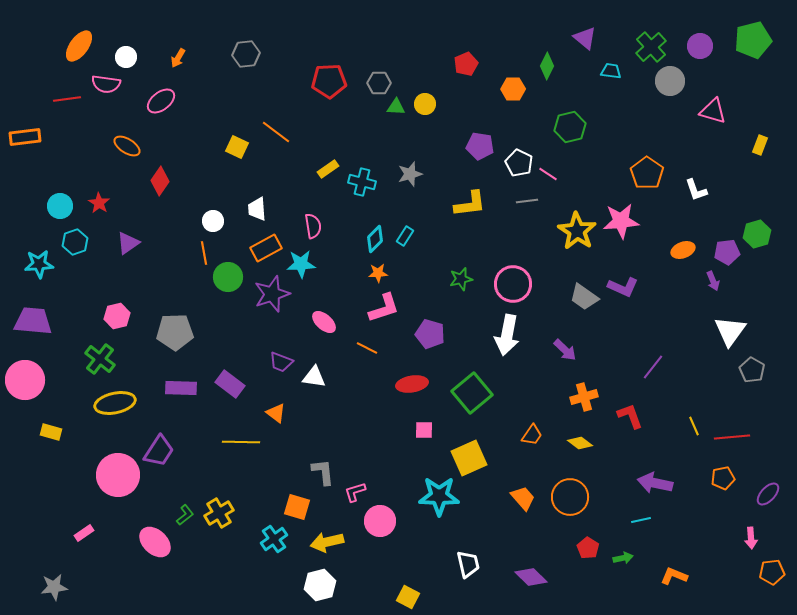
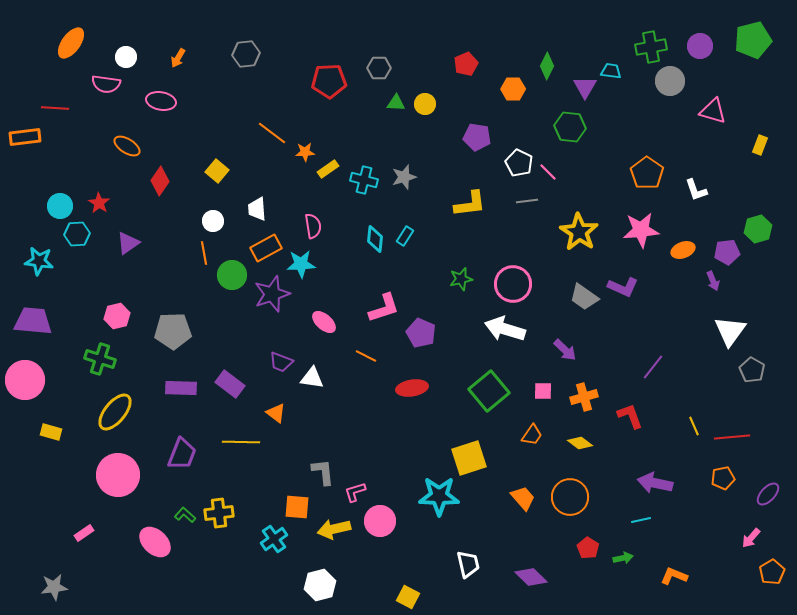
purple triangle at (585, 38): moved 49 px down; rotated 20 degrees clockwise
orange ellipse at (79, 46): moved 8 px left, 3 px up
green cross at (651, 47): rotated 32 degrees clockwise
gray hexagon at (379, 83): moved 15 px up
red line at (67, 99): moved 12 px left, 9 px down; rotated 12 degrees clockwise
pink ellipse at (161, 101): rotated 48 degrees clockwise
green triangle at (396, 107): moved 4 px up
green hexagon at (570, 127): rotated 20 degrees clockwise
orange line at (276, 132): moved 4 px left, 1 px down
purple pentagon at (480, 146): moved 3 px left, 9 px up
yellow square at (237, 147): moved 20 px left, 24 px down; rotated 15 degrees clockwise
gray star at (410, 174): moved 6 px left, 3 px down
pink line at (548, 174): moved 2 px up; rotated 12 degrees clockwise
cyan cross at (362, 182): moved 2 px right, 2 px up
pink star at (621, 221): moved 20 px right, 9 px down
yellow star at (577, 231): moved 2 px right, 1 px down
green hexagon at (757, 234): moved 1 px right, 5 px up
cyan diamond at (375, 239): rotated 40 degrees counterclockwise
cyan hexagon at (75, 242): moved 2 px right, 8 px up; rotated 15 degrees clockwise
cyan star at (39, 264): moved 3 px up; rotated 12 degrees clockwise
orange star at (378, 273): moved 73 px left, 121 px up
green circle at (228, 277): moved 4 px right, 2 px up
gray pentagon at (175, 332): moved 2 px left, 1 px up
purple pentagon at (430, 334): moved 9 px left, 1 px up; rotated 8 degrees clockwise
white arrow at (507, 335): moved 2 px left, 6 px up; rotated 96 degrees clockwise
orange line at (367, 348): moved 1 px left, 8 px down
green cross at (100, 359): rotated 20 degrees counterclockwise
white triangle at (314, 377): moved 2 px left, 1 px down
red ellipse at (412, 384): moved 4 px down
green square at (472, 393): moved 17 px right, 2 px up
yellow ellipse at (115, 403): moved 9 px down; rotated 39 degrees counterclockwise
pink square at (424, 430): moved 119 px right, 39 px up
purple trapezoid at (159, 451): moved 23 px right, 3 px down; rotated 12 degrees counterclockwise
yellow square at (469, 458): rotated 6 degrees clockwise
orange square at (297, 507): rotated 12 degrees counterclockwise
yellow cross at (219, 513): rotated 24 degrees clockwise
green L-shape at (185, 515): rotated 100 degrees counterclockwise
pink arrow at (751, 538): rotated 45 degrees clockwise
yellow arrow at (327, 542): moved 7 px right, 13 px up
orange pentagon at (772, 572): rotated 25 degrees counterclockwise
